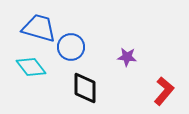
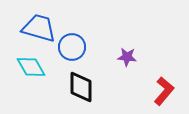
blue circle: moved 1 px right
cyan diamond: rotated 8 degrees clockwise
black diamond: moved 4 px left, 1 px up
